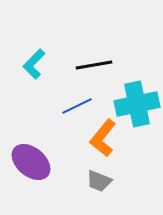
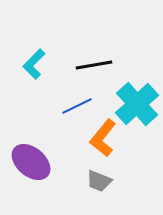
cyan cross: rotated 30 degrees counterclockwise
